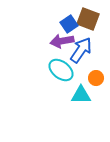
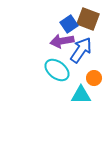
cyan ellipse: moved 4 px left
orange circle: moved 2 px left
